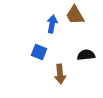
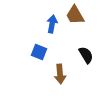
black semicircle: rotated 66 degrees clockwise
